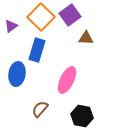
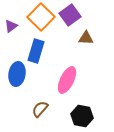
blue rectangle: moved 1 px left, 1 px down
